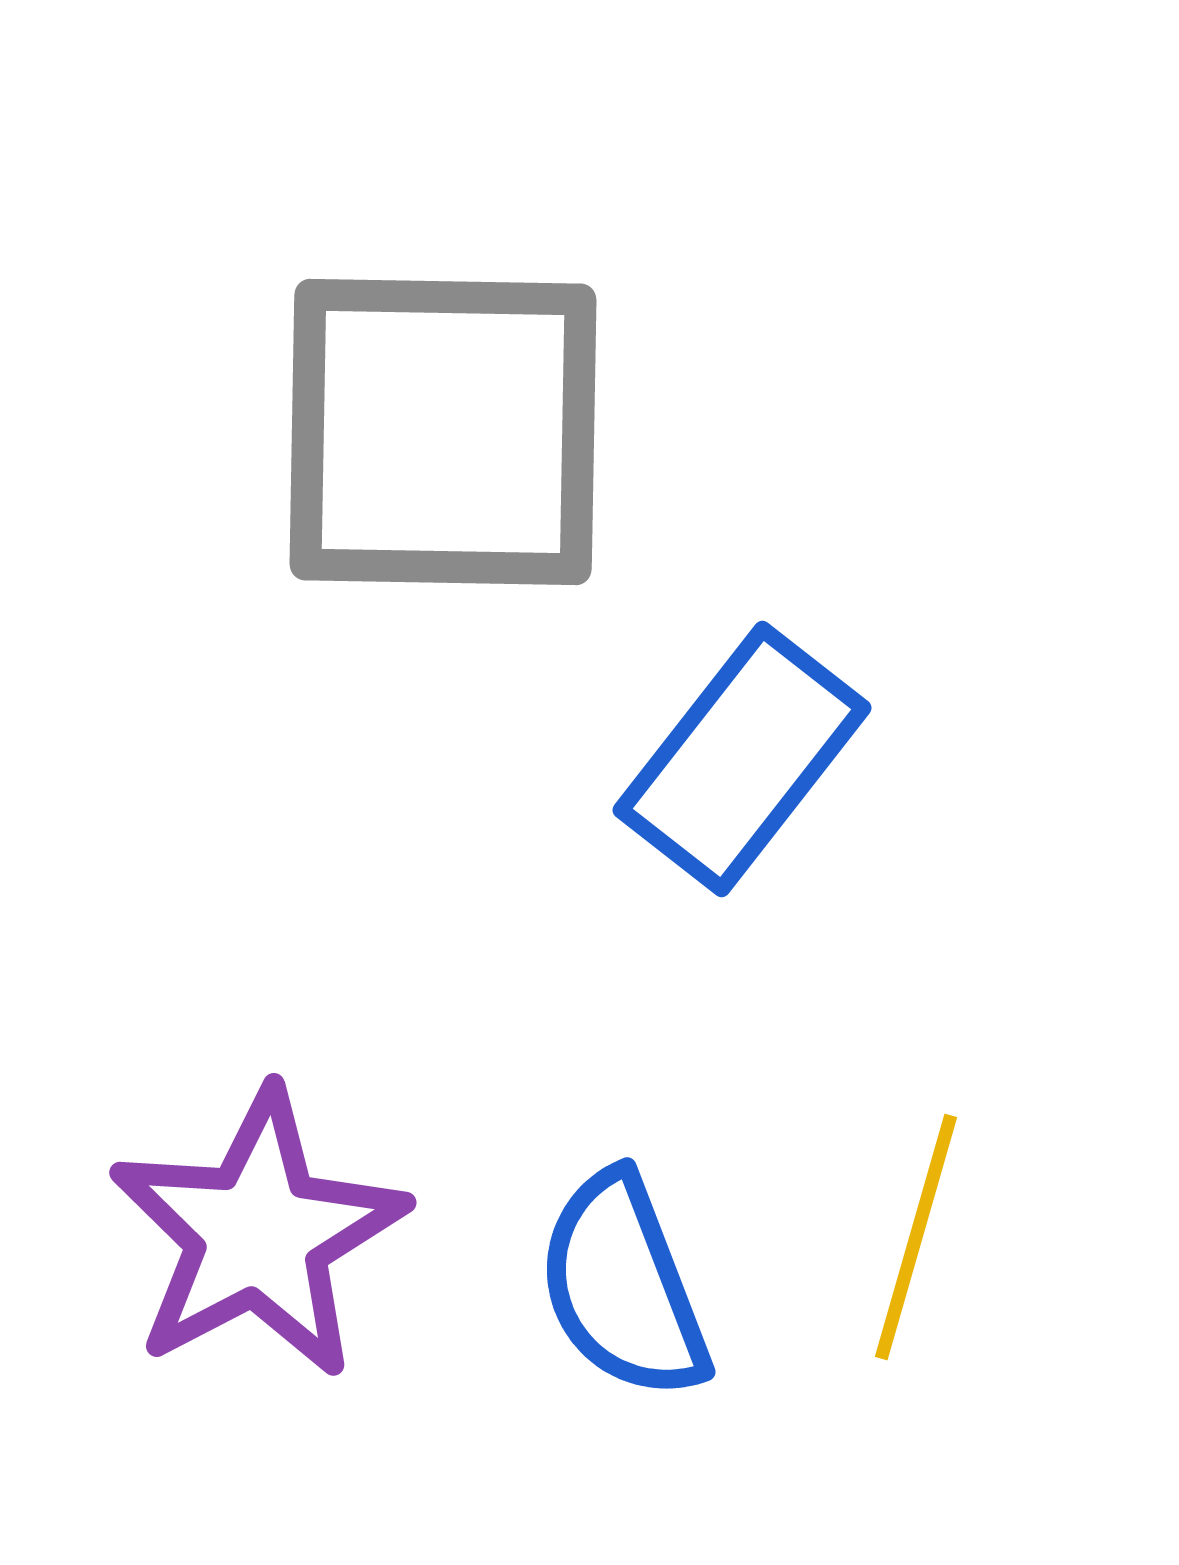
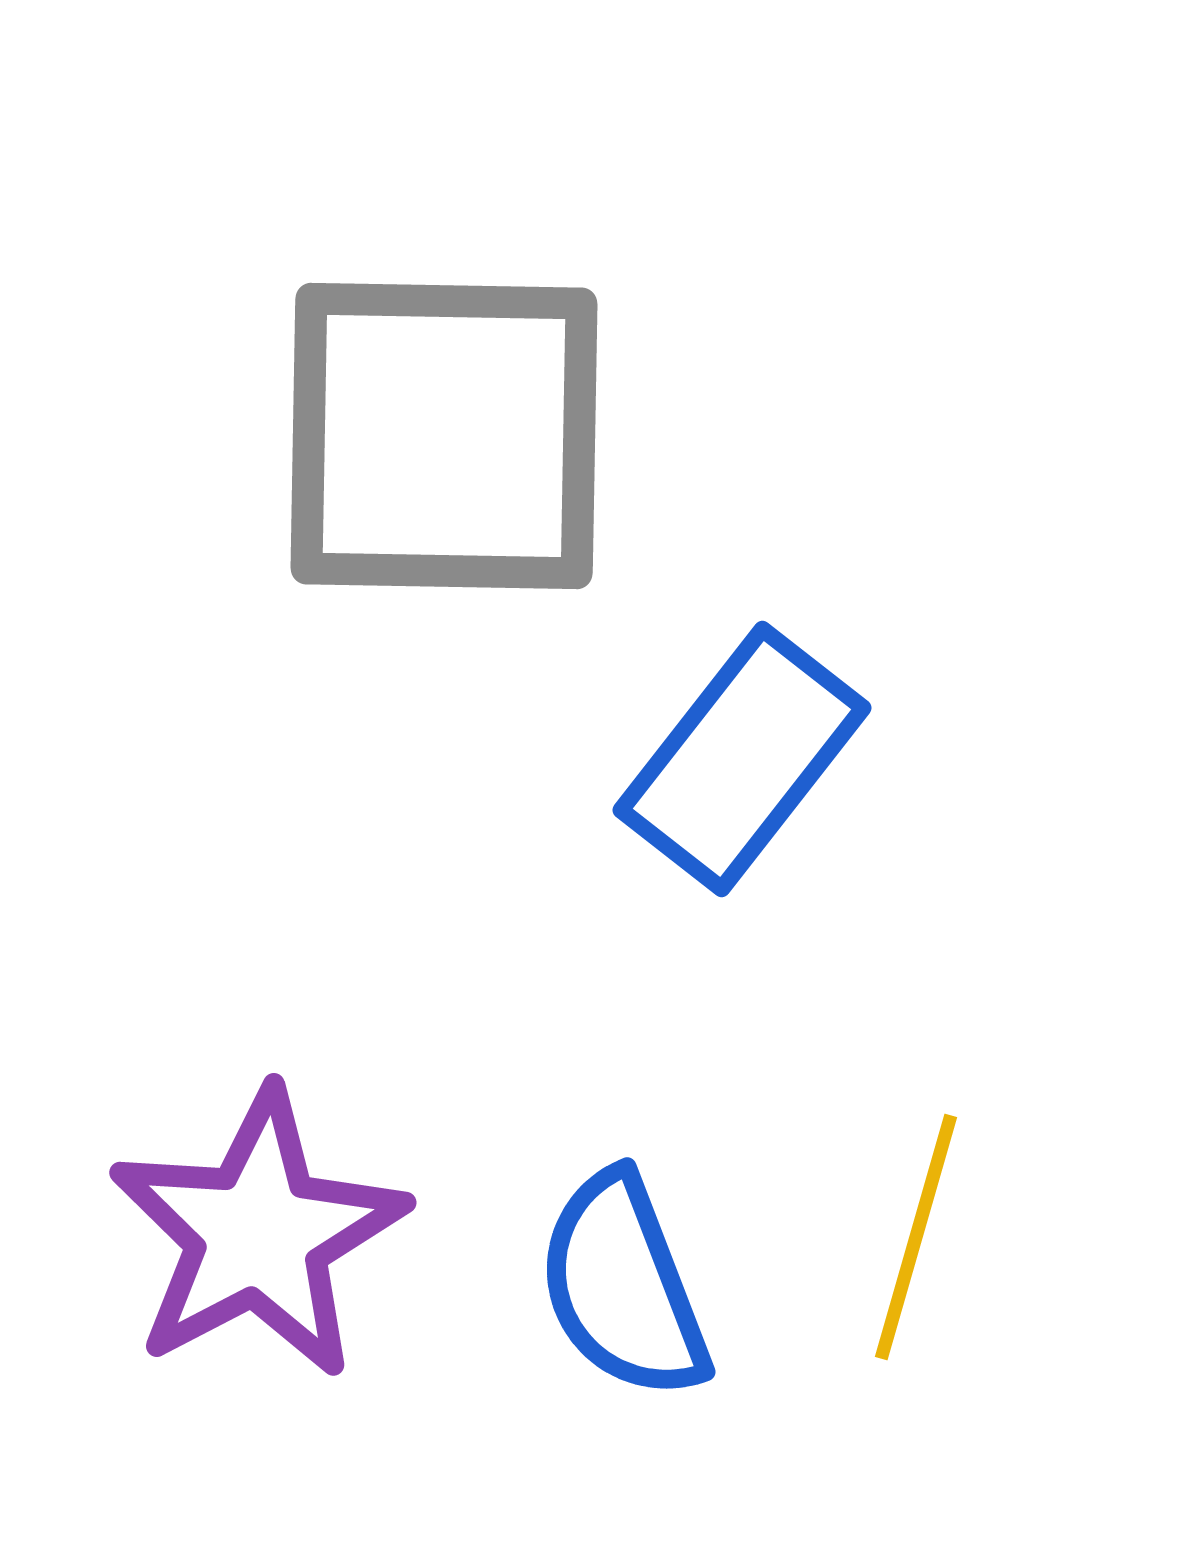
gray square: moved 1 px right, 4 px down
